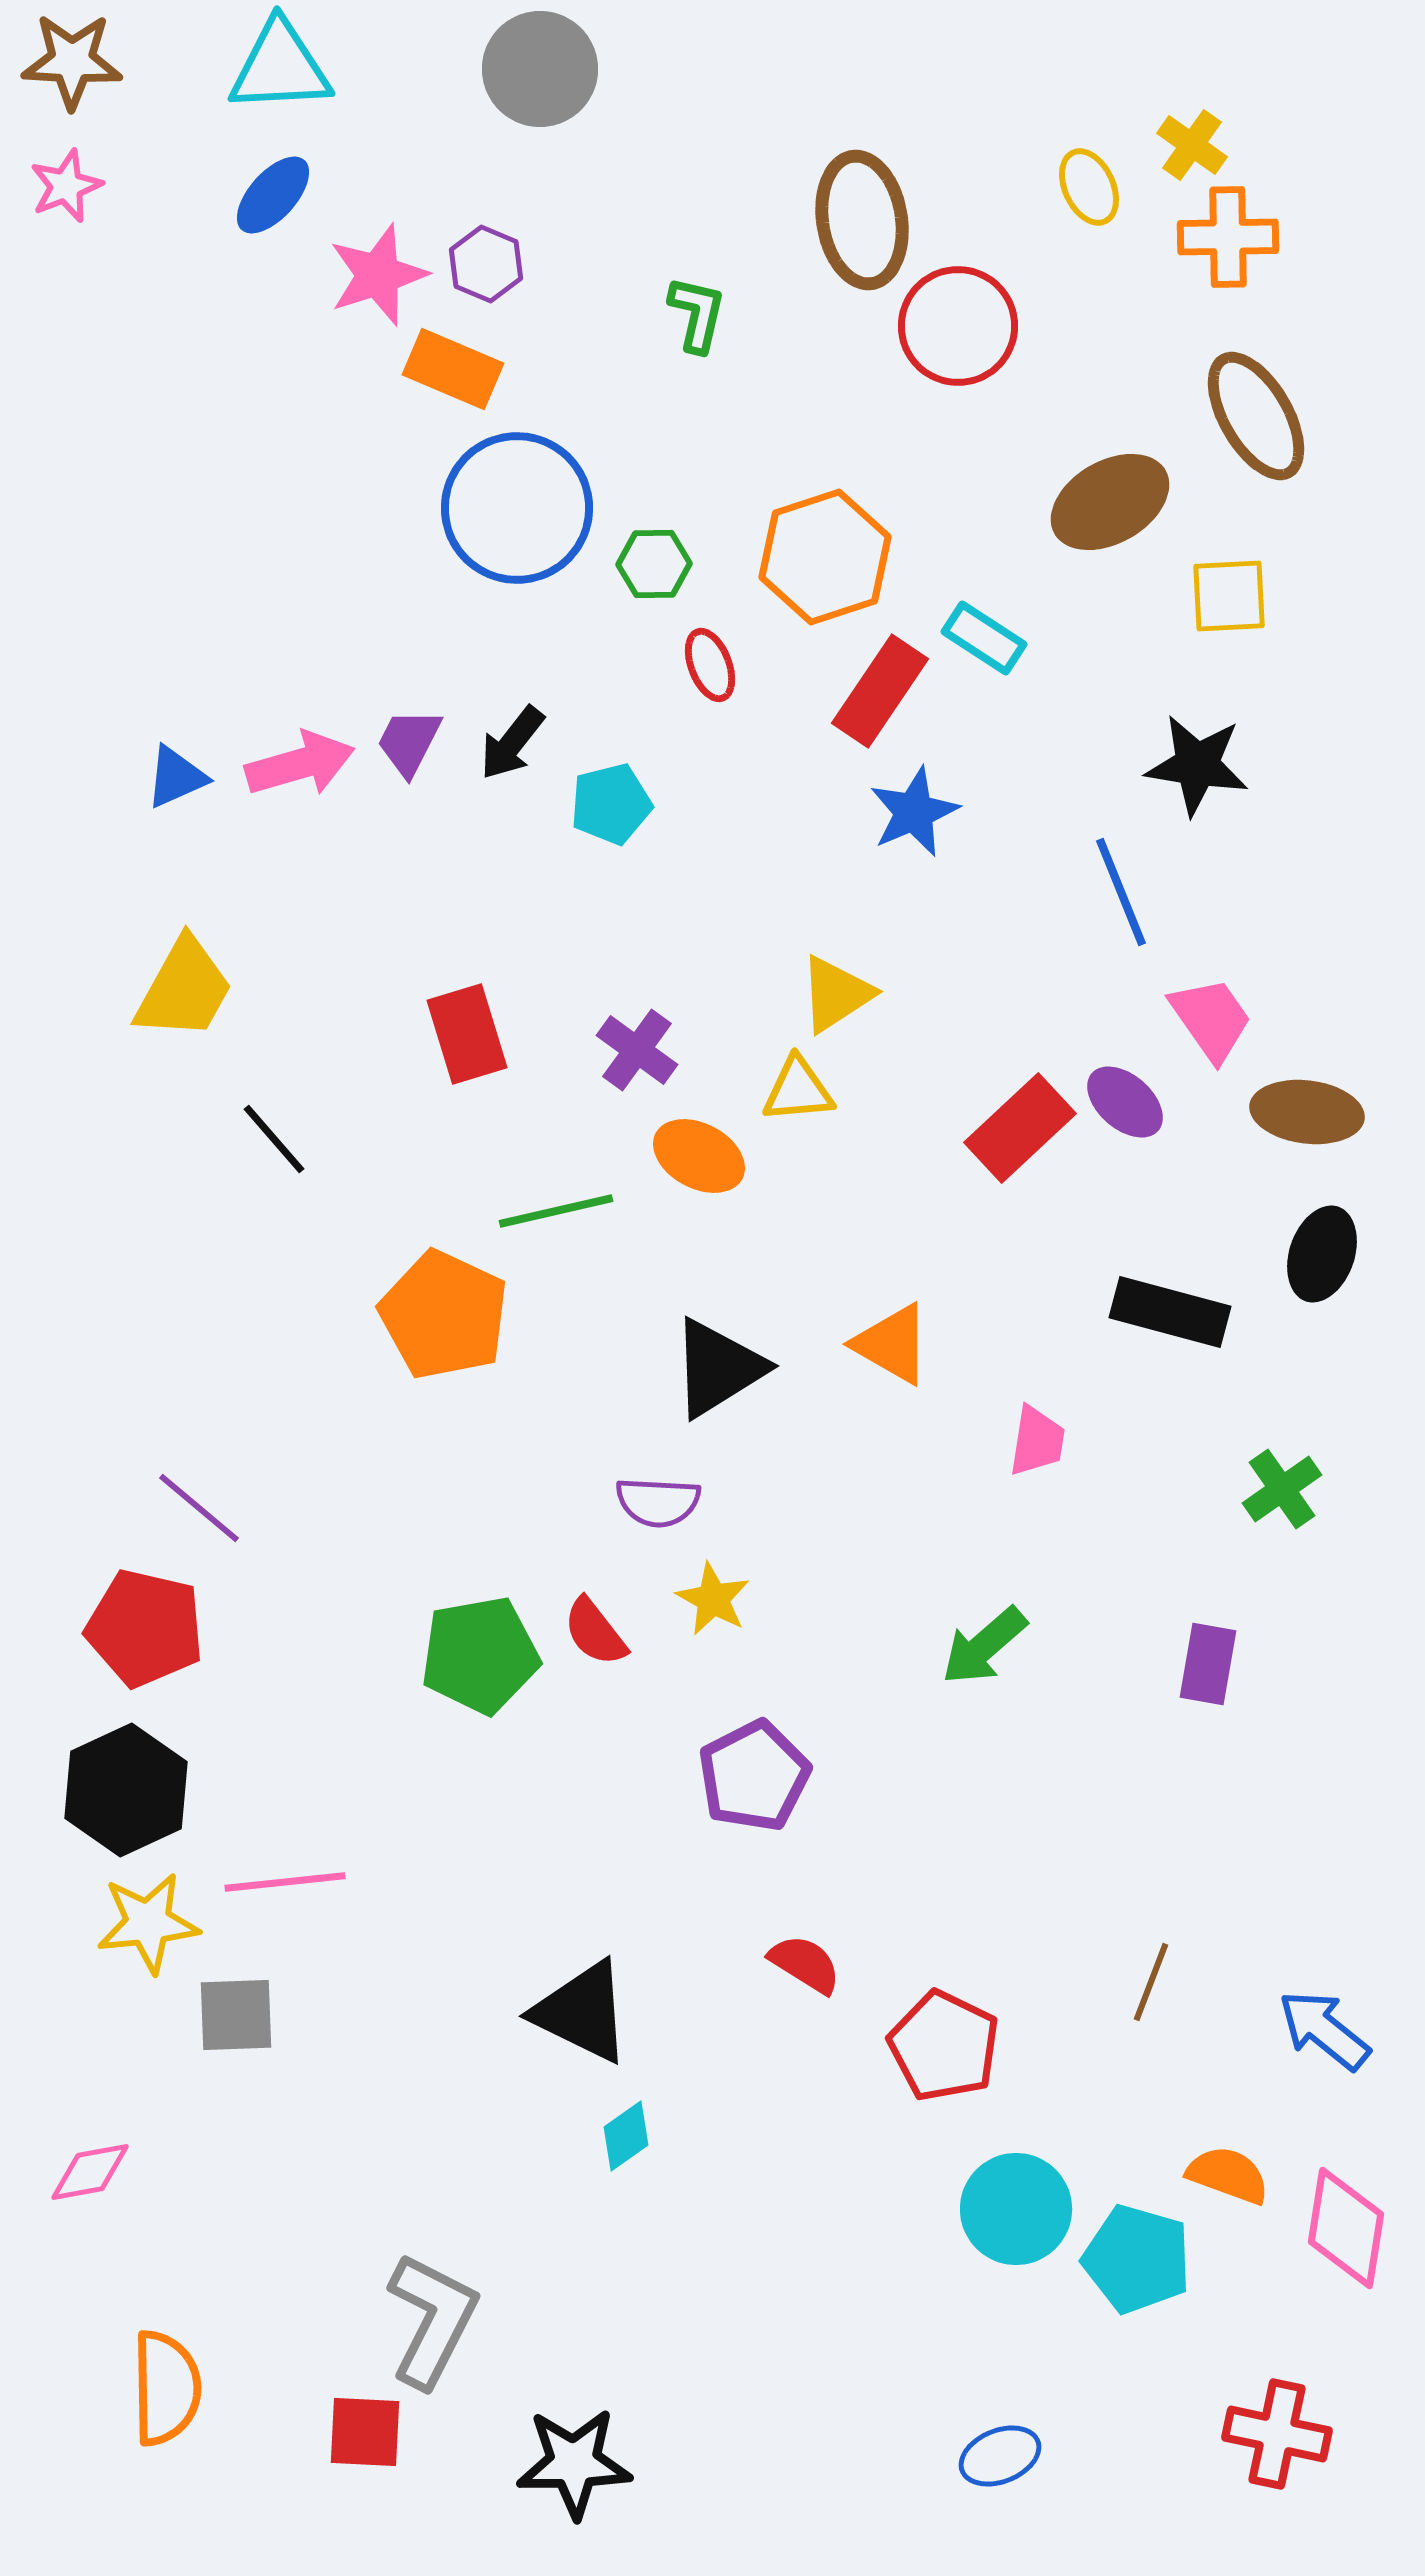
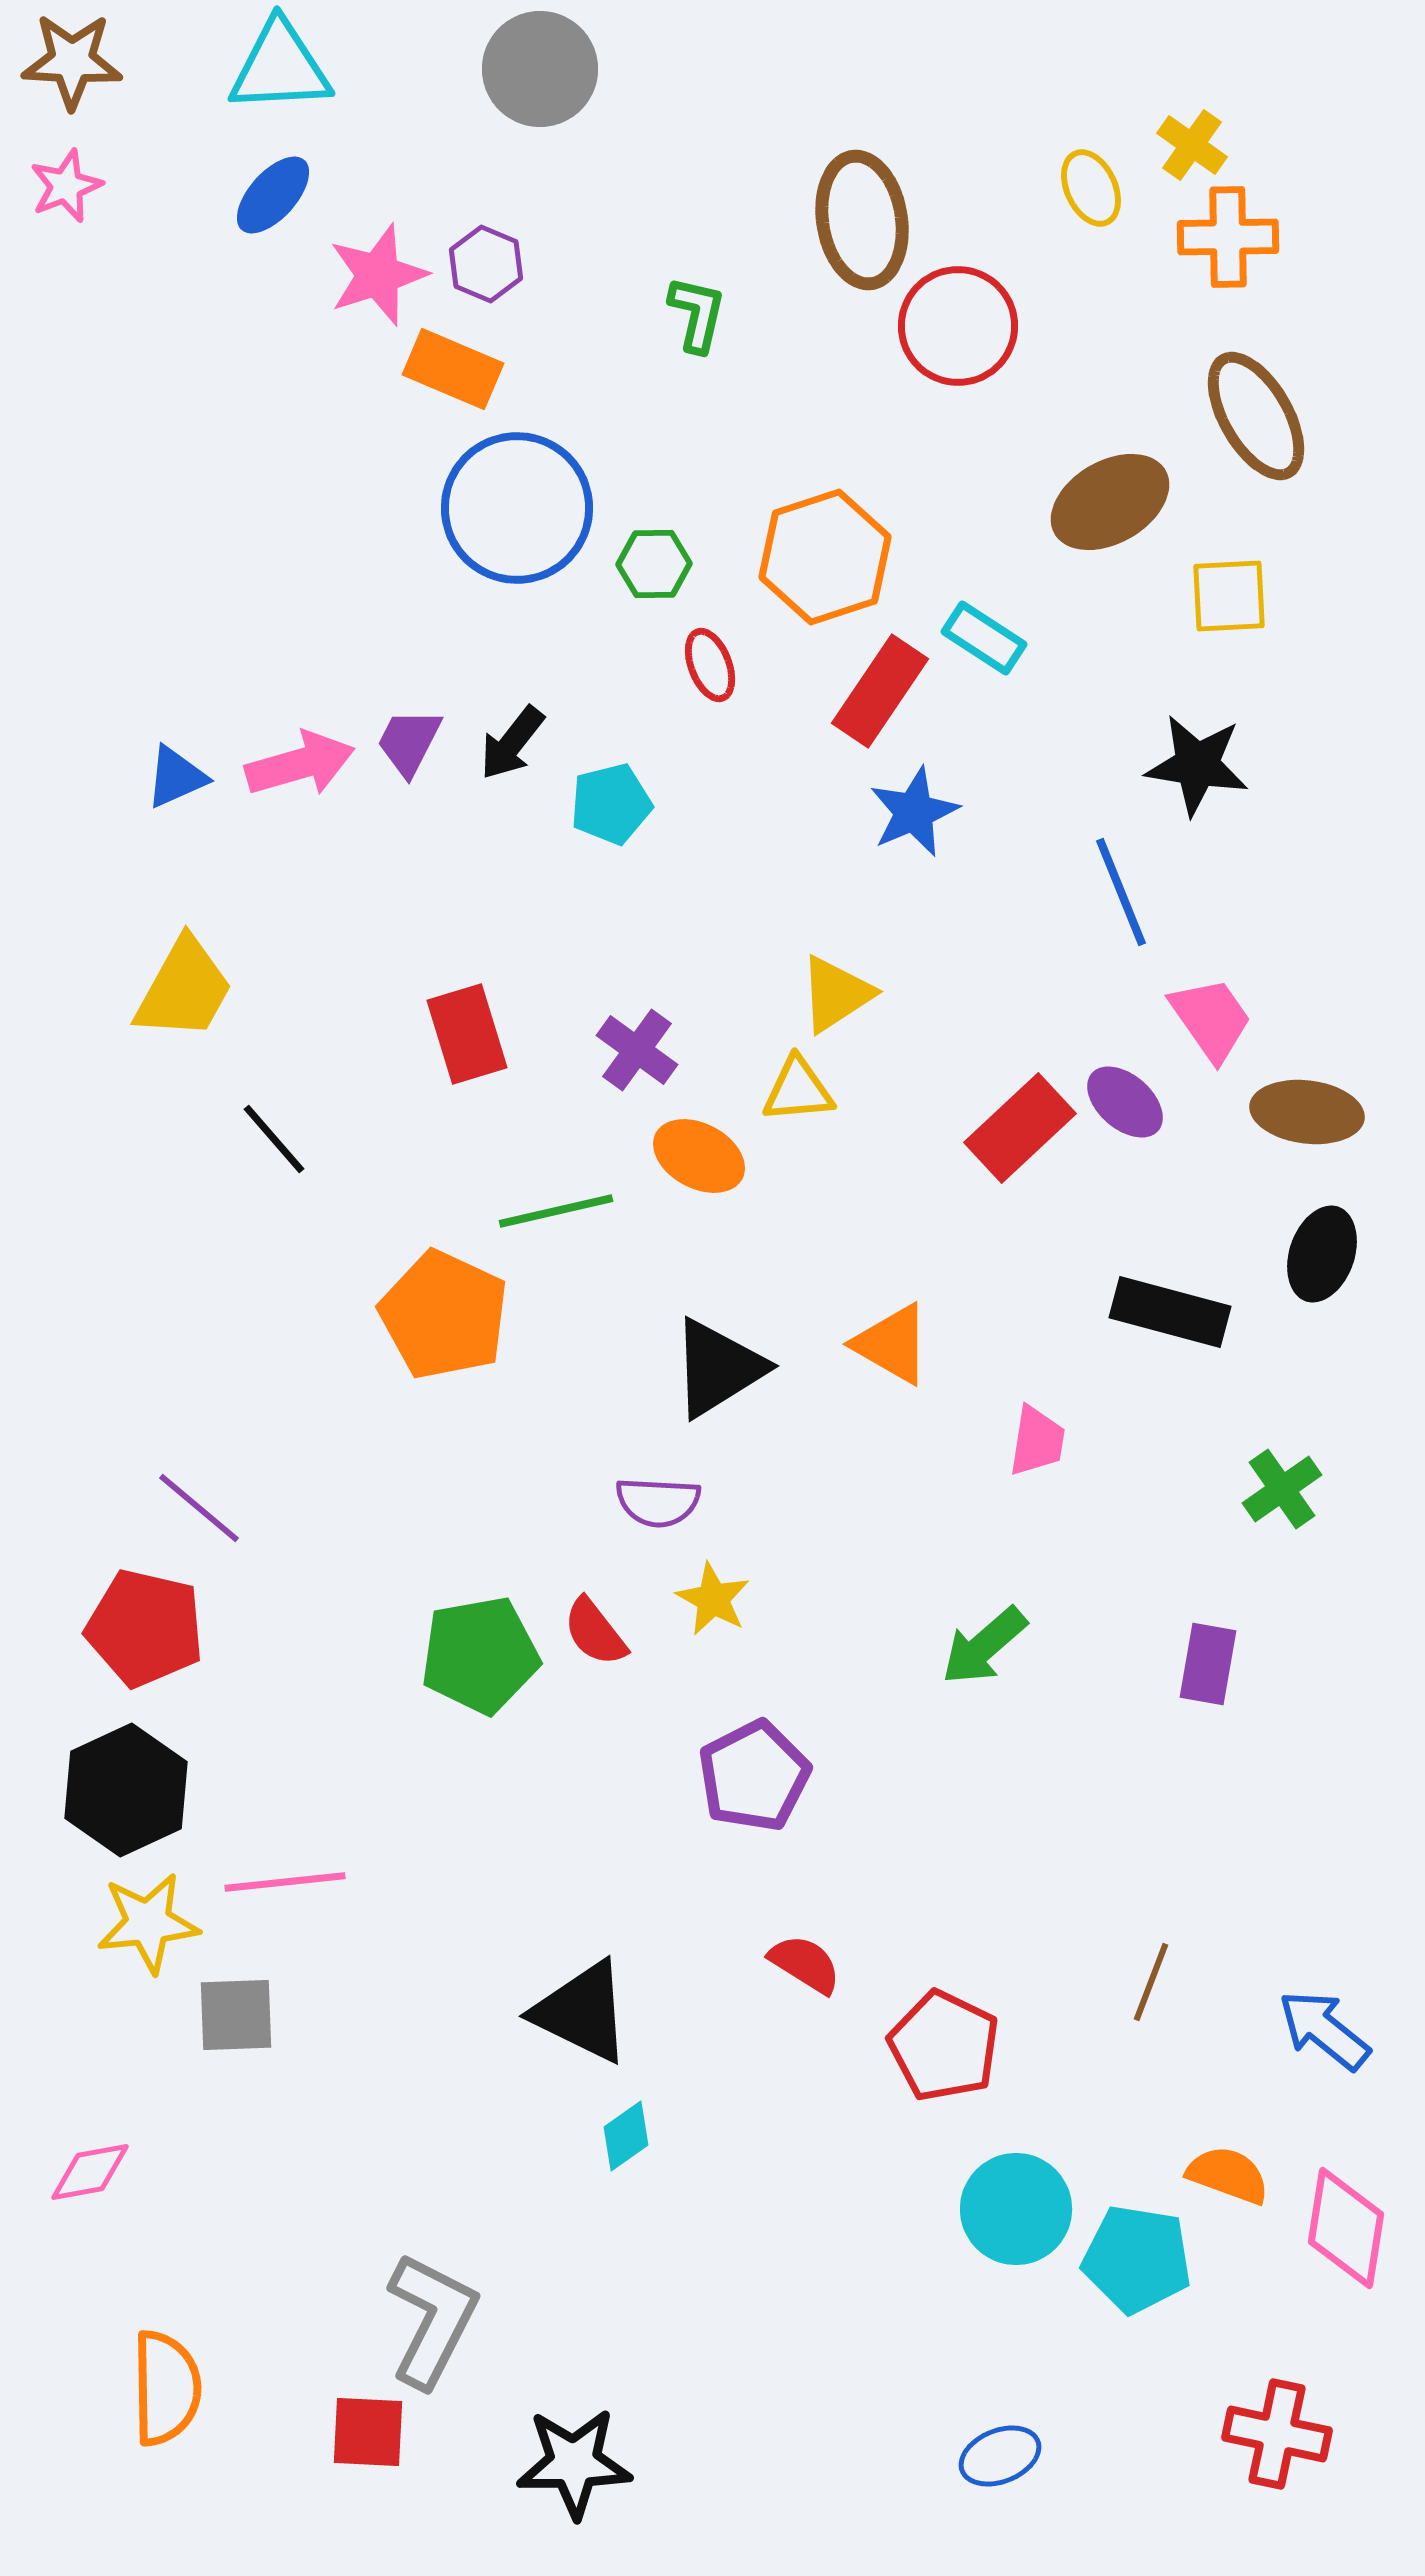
yellow ellipse at (1089, 187): moved 2 px right, 1 px down
cyan pentagon at (1137, 2259): rotated 7 degrees counterclockwise
red square at (365, 2432): moved 3 px right
